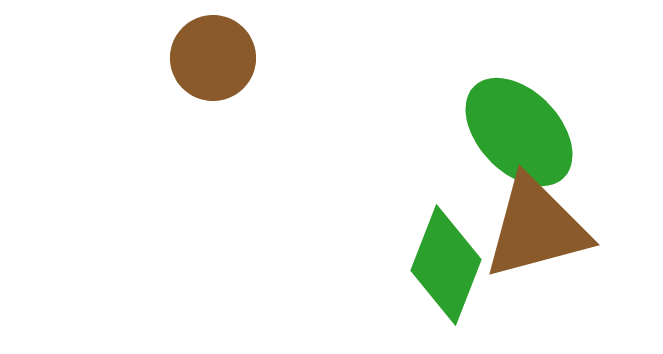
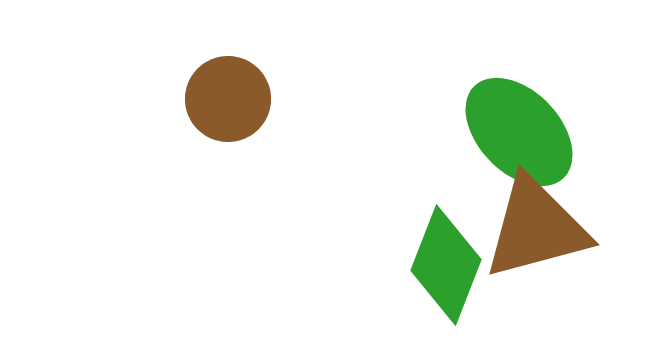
brown circle: moved 15 px right, 41 px down
